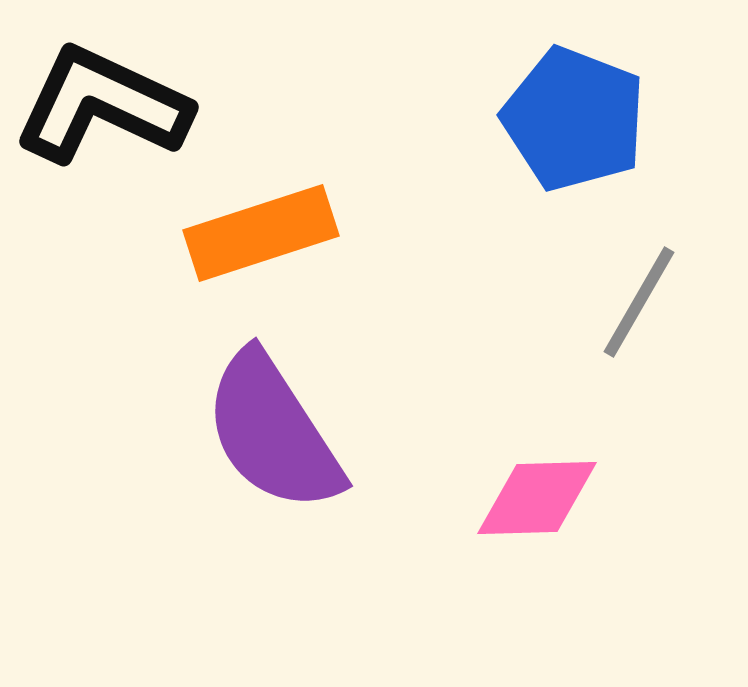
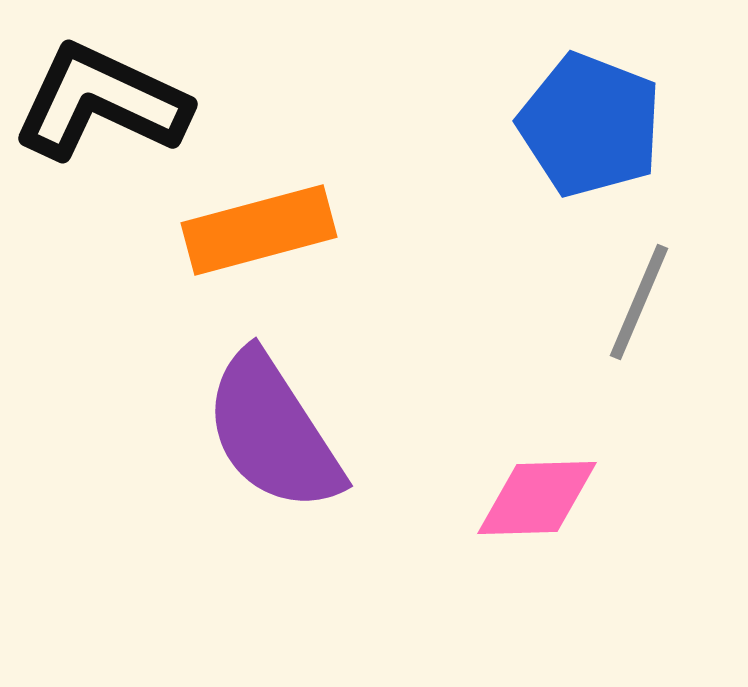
black L-shape: moved 1 px left, 3 px up
blue pentagon: moved 16 px right, 6 px down
orange rectangle: moved 2 px left, 3 px up; rotated 3 degrees clockwise
gray line: rotated 7 degrees counterclockwise
